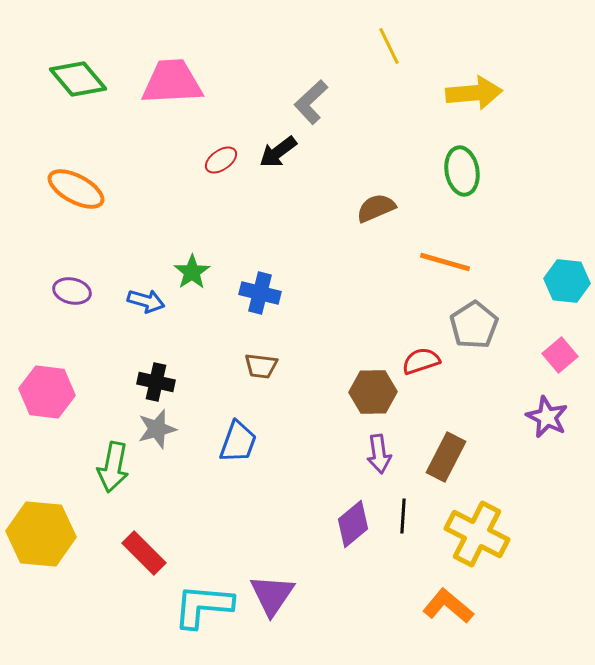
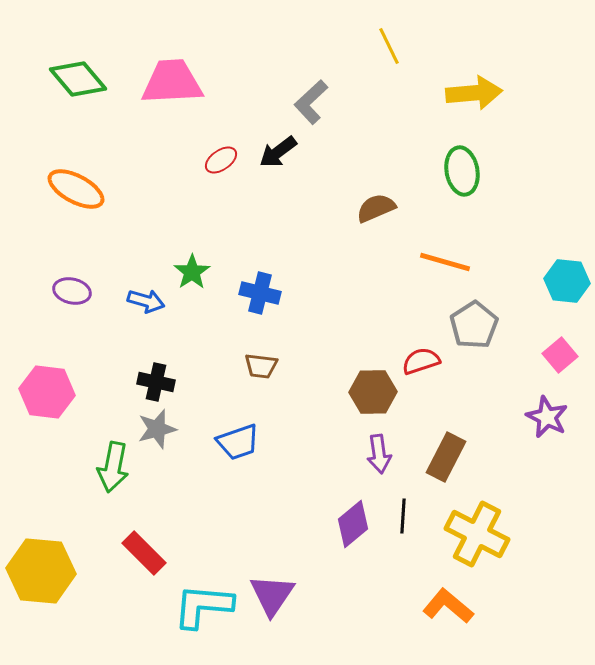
blue trapezoid: rotated 51 degrees clockwise
yellow hexagon: moved 37 px down
